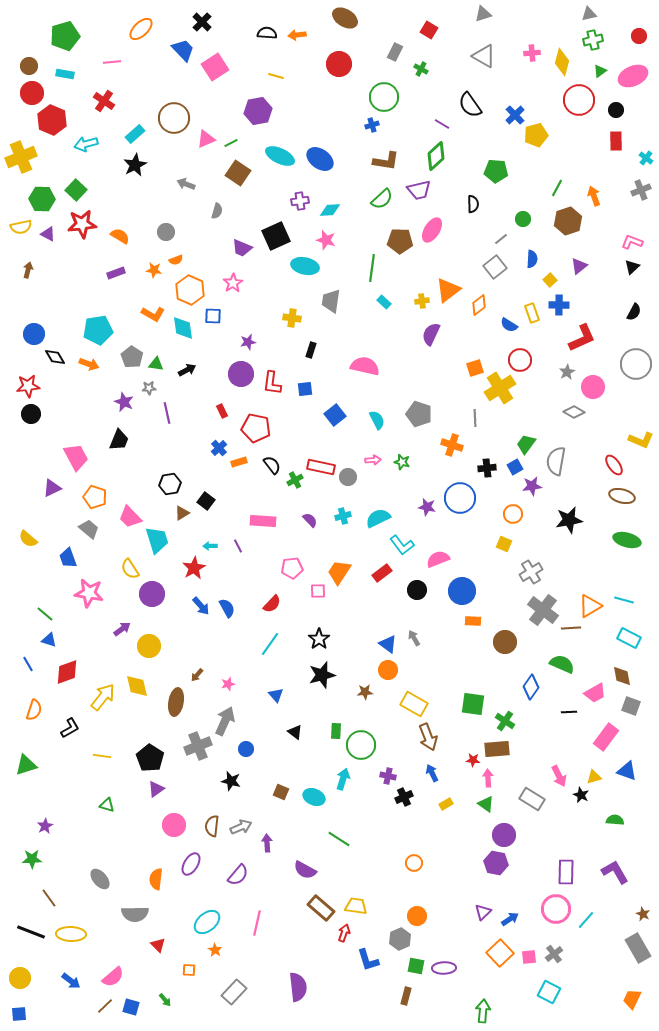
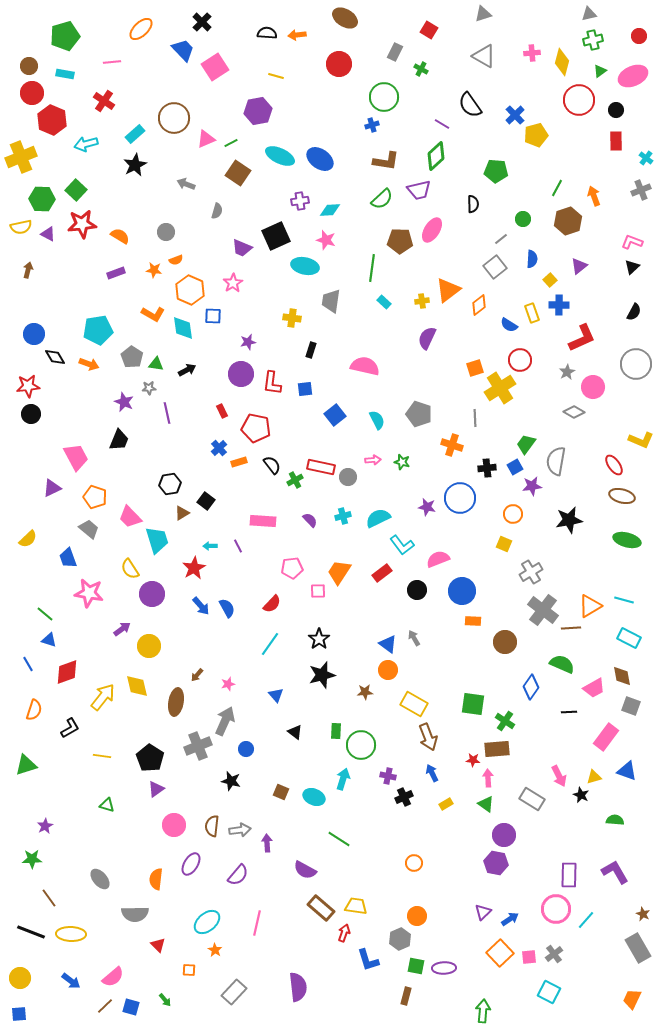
purple semicircle at (431, 334): moved 4 px left, 4 px down
yellow semicircle at (28, 539): rotated 84 degrees counterclockwise
pink trapezoid at (595, 693): moved 1 px left, 5 px up
gray arrow at (241, 827): moved 1 px left, 3 px down; rotated 15 degrees clockwise
purple rectangle at (566, 872): moved 3 px right, 3 px down
